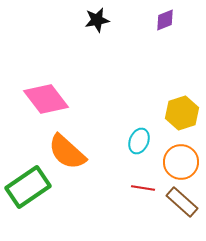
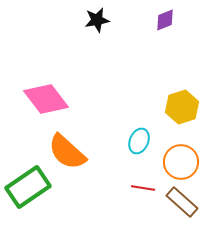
yellow hexagon: moved 6 px up
